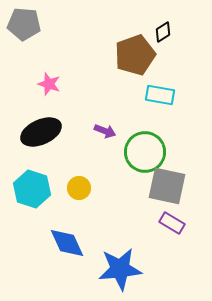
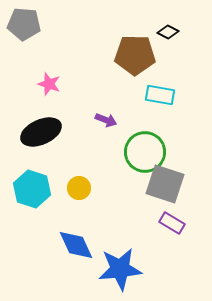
black diamond: moved 5 px right; rotated 60 degrees clockwise
brown pentagon: rotated 21 degrees clockwise
purple arrow: moved 1 px right, 11 px up
gray square: moved 2 px left, 2 px up; rotated 6 degrees clockwise
blue diamond: moved 9 px right, 2 px down
